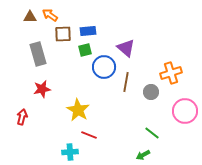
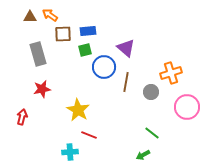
pink circle: moved 2 px right, 4 px up
